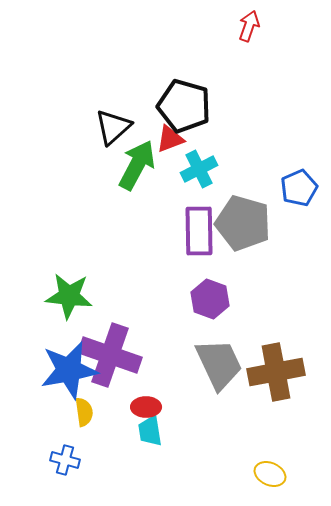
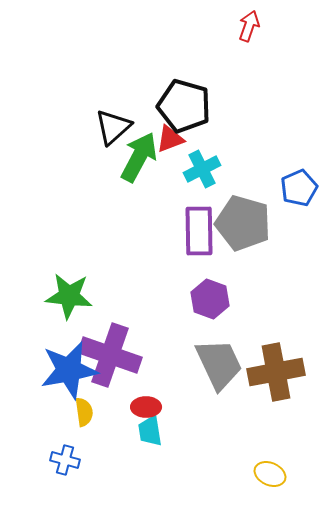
green arrow: moved 2 px right, 8 px up
cyan cross: moved 3 px right
